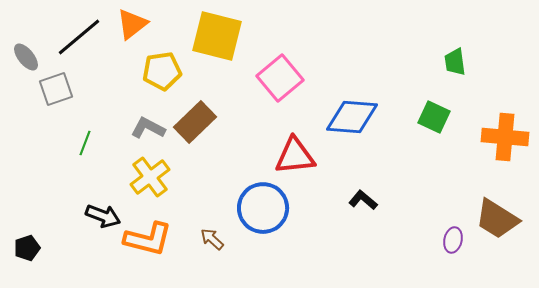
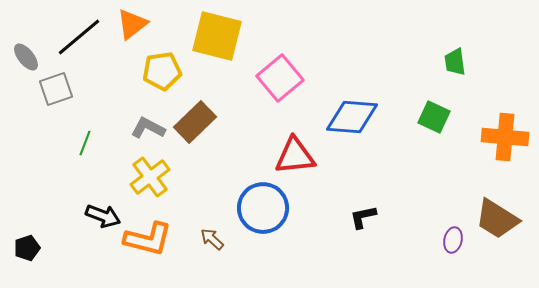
black L-shape: moved 17 px down; rotated 52 degrees counterclockwise
